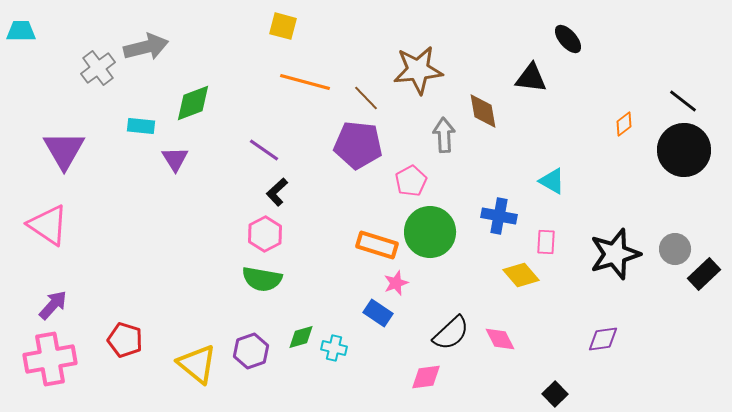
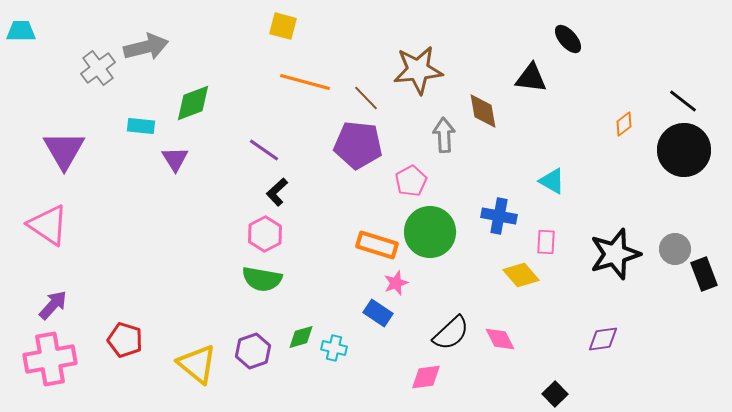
black rectangle at (704, 274): rotated 68 degrees counterclockwise
purple hexagon at (251, 351): moved 2 px right
